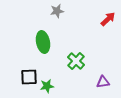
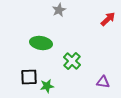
gray star: moved 2 px right, 1 px up; rotated 16 degrees counterclockwise
green ellipse: moved 2 px left, 1 px down; rotated 70 degrees counterclockwise
green cross: moved 4 px left
purple triangle: rotated 16 degrees clockwise
